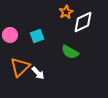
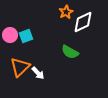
cyan square: moved 11 px left
